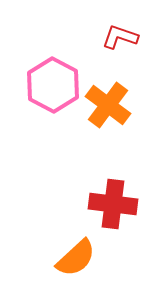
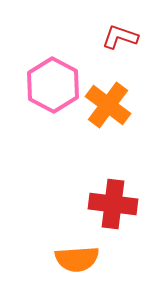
orange semicircle: moved 1 px right, 1 px down; rotated 39 degrees clockwise
